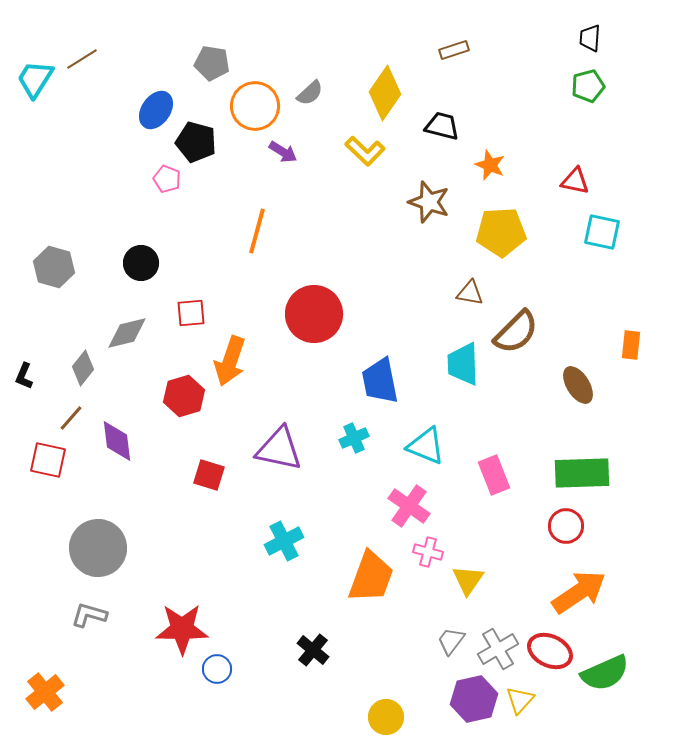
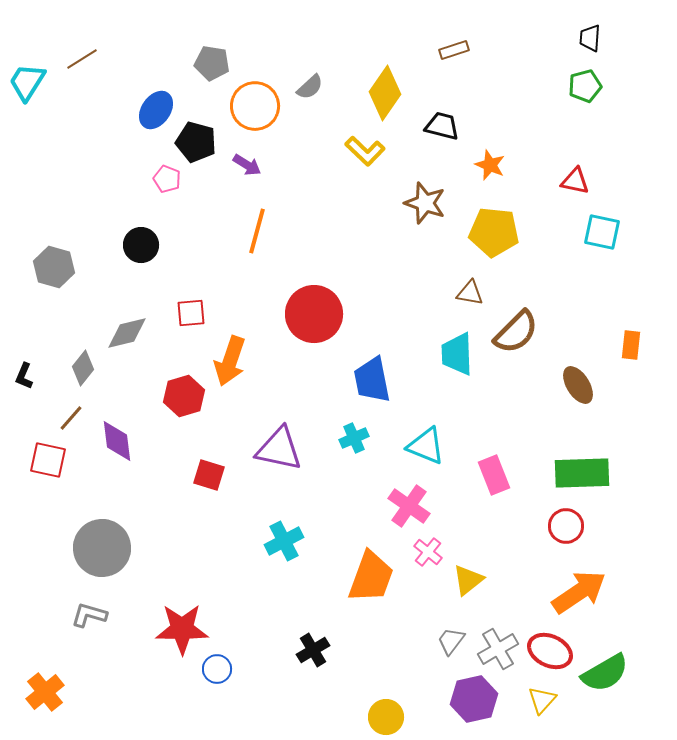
cyan trapezoid at (35, 79): moved 8 px left, 3 px down
green pentagon at (588, 86): moved 3 px left
gray semicircle at (310, 93): moved 6 px up
purple arrow at (283, 152): moved 36 px left, 13 px down
brown star at (429, 202): moved 4 px left, 1 px down
yellow pentagon at (501, 232): moved 7 px left; rotated 9 degrees clockwise
black circle at (141, 263): moved 18 px up
cyan trapezoid at (463, 364): moved 6 px left, 10 px up
blue trapezoid at (380, 381): moved 8 px left, 1 px up
gray circle at (98, 548): moved 4 px right
pink cross at (428, 552): rotated 24 degrees clockwise
yellow triangle at (468, 580): rotated 16 degrees clockwise
black cross at (313, 650): rotated 20 degrees clockwise
green semicircle at (605, 673): rotated 6 degrees counterclockwise
yellow triangle at (520, 700): moved 22 px right
